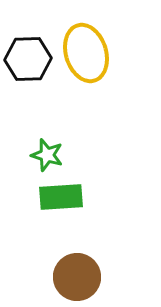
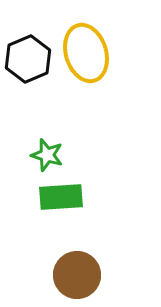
black hexagon: rotated 21 degrees counterclockwise
brown circle: moved 2 px up
